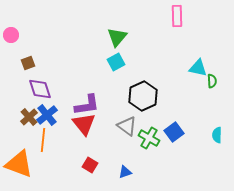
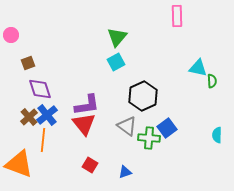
blue square: moved 7 px left, 4 px up
green cross: rotated 25 degrees counterclockwise
